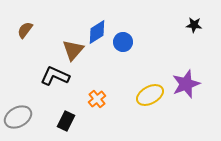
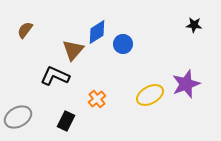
blue circle: moved 2 px down
